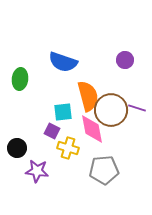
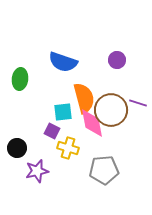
purple circle: moved 8 px left
orange semicircle: moved 4 px left, 2 px down
purple line: moved 1 px right, 5 px up
pink diamond: moved 6 px up
purple star: rotated 20 degrees counterclockwise
